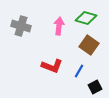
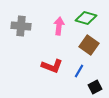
gray cross: rotated 12 degrees counterclockwise
